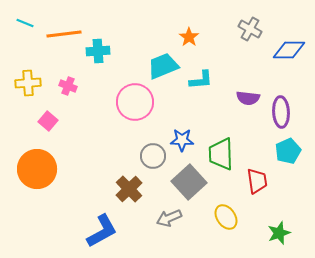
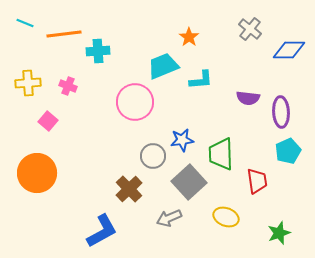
gray cross: rotated 10 degrees clockwise
blue star: rotated 10 degrees counterclockwise
orange circle: moved 4 px down
yellow ellipse: rotated 35 degrees counterclockwise
